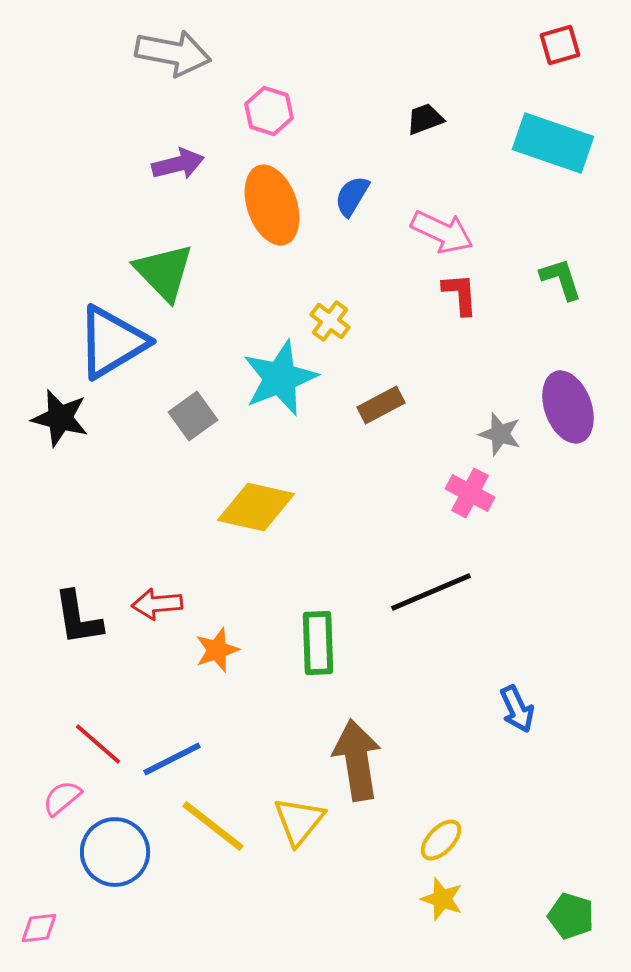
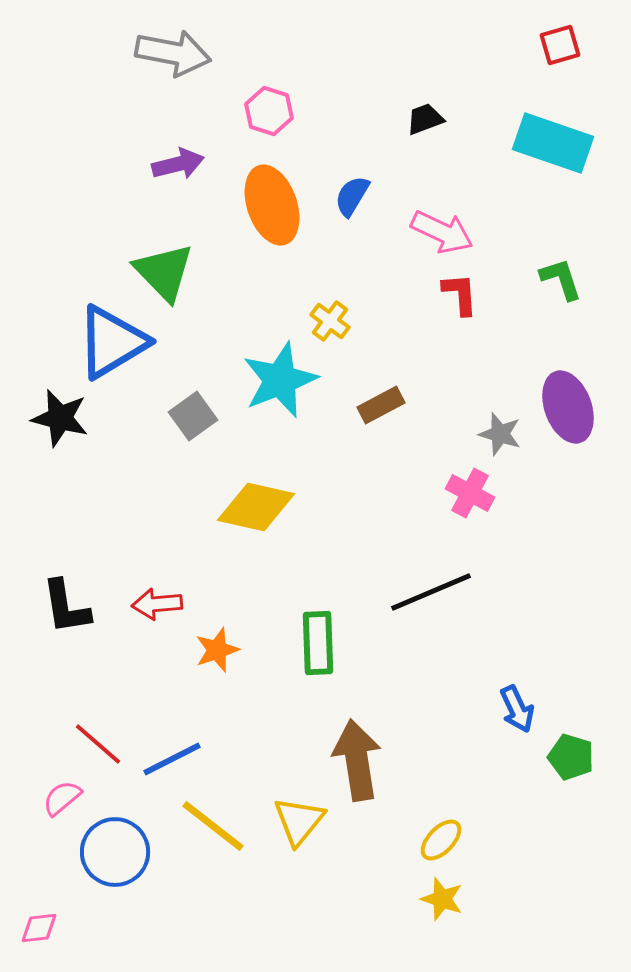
cyan star: moved 2 px down
black L-shape: moved 12 px left, 11 px up
green pentagon: moved 159 px up
